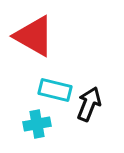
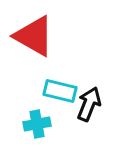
cyan rectangle: moved 5 px right, 1 px down
